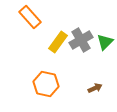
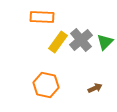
orange rectangle: moved 12 px right; rotated 45 degrees counterclockwise
gray cross: rotated 10 degrees counterclockwise
orange hexagon: moved 1 px down
